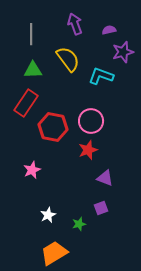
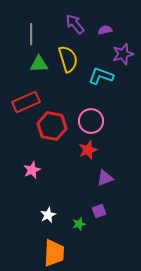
purple arrow: rotated 20 degrees counterclockwise
purple semicircle: moved 4 px left
purple star: moved 2 px down
yellow semicircle: rotated 20 degrees clockwise
green triangle: moved 6 px right, 6 px up
red rectangle: moved 1 px up; rotated 32 degrees clockwise
red hexagon: moved 1 px left, 1 px up
purple triangle: rotated 42 degrees counterclockwise
purple square: moved 2 px left, 3 px down
orange trapezoid: rotated 124 degrees clockwise
